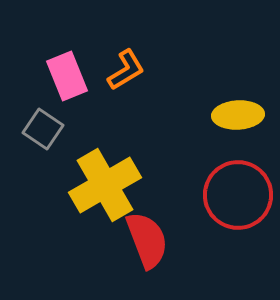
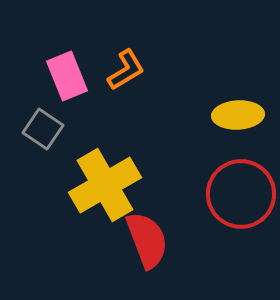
red circle: moved 3 px right, 1 px up
